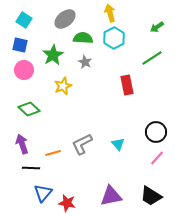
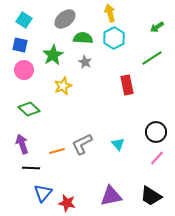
orange line: moved 4 px right, 2 px up
